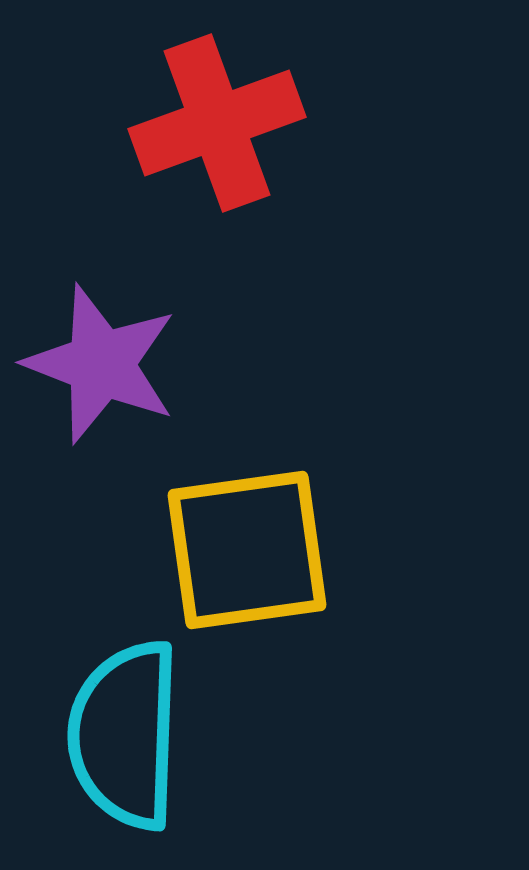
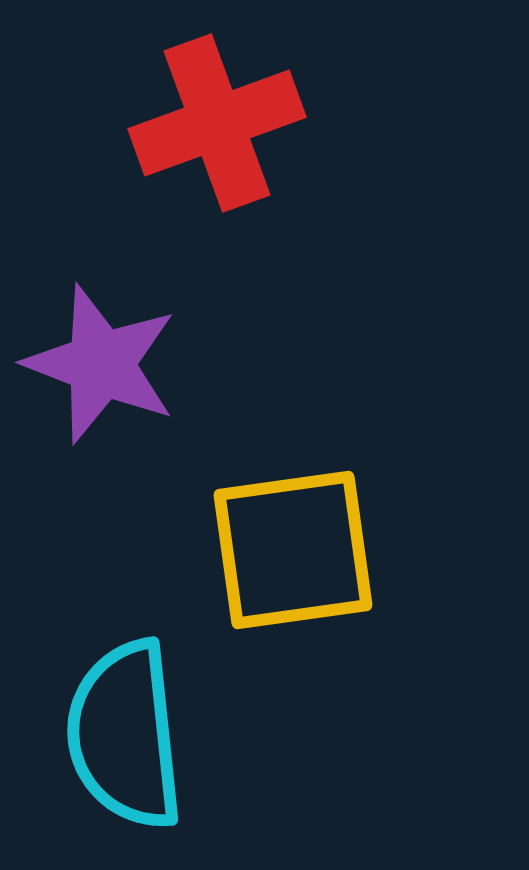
yellow square: moved 46 px right
cyan semicircle: rotated 8 degrees counterclockwise
